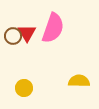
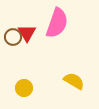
pink semicircle: moved 4 px right, 5 px up
brown circle: moved 1 px down
yellow semicircle: moved 5 px left; rotated 30 degrees clockwise
